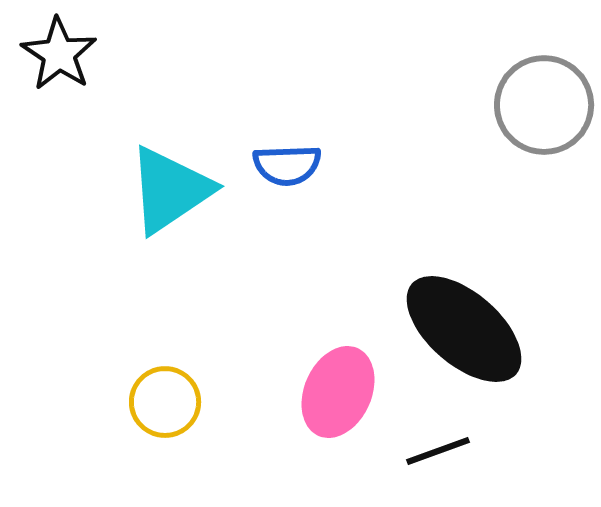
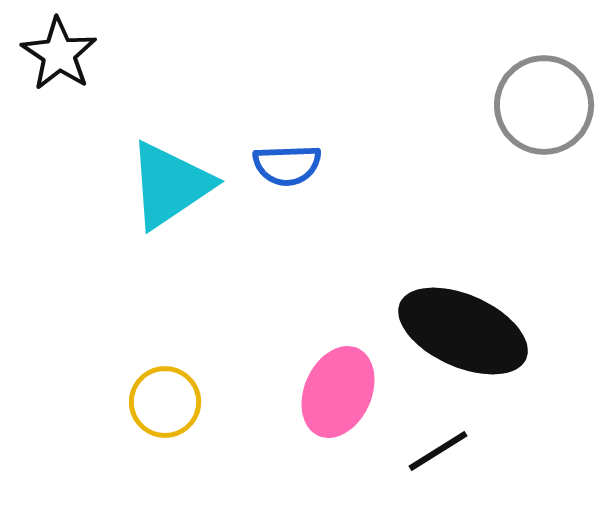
cyan triangle: moved 5 px up
black ellipse: moved 1 px left, 2 px down; rotated 17 degrees counterclockwise
black line: rotated 12 degrees counterclockwise
